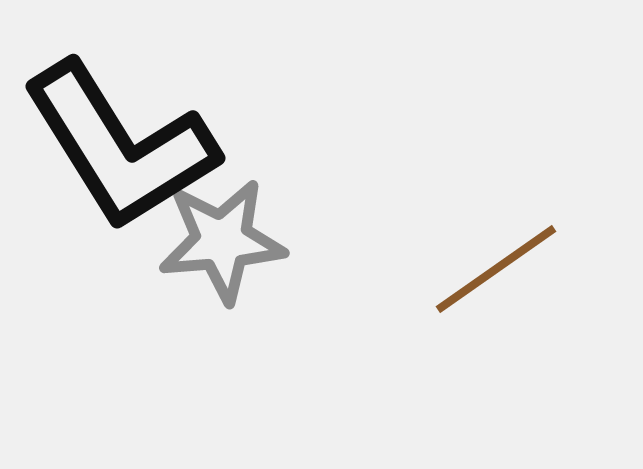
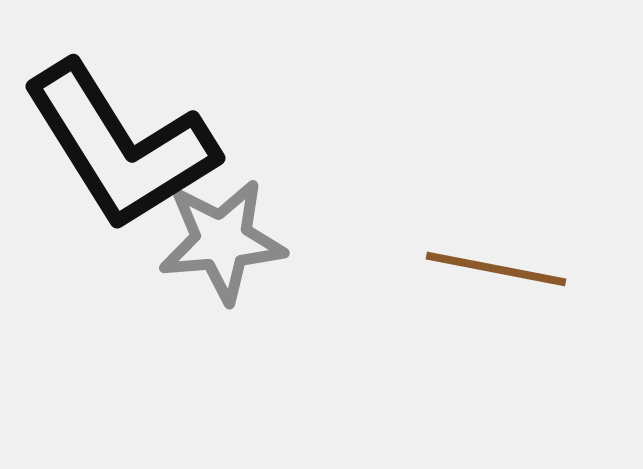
brown line: rotated 46 degrees clockwise
